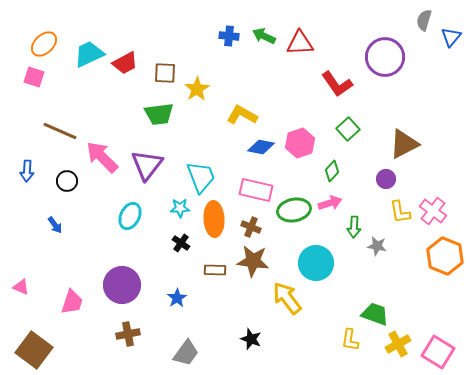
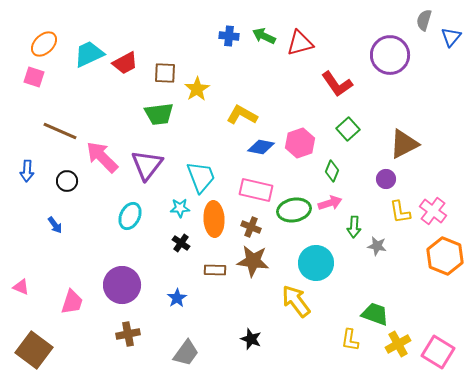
red triangle at (300, 43): rotated 12 degrees counterclockwise
purple circle at (385, 57): moved 5 px right, 2 px up
green diamond at (332, 171): rotated 20 degrees counterclockwise
yellow arrow at (287, 298): moved 9 px right, 3 px down
